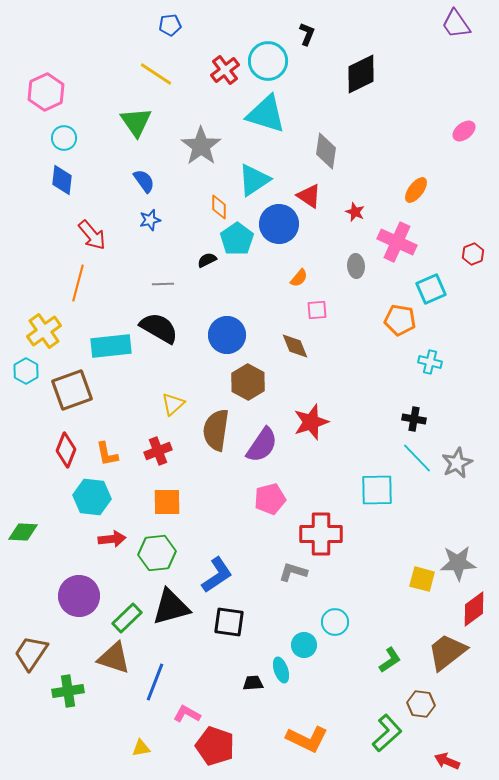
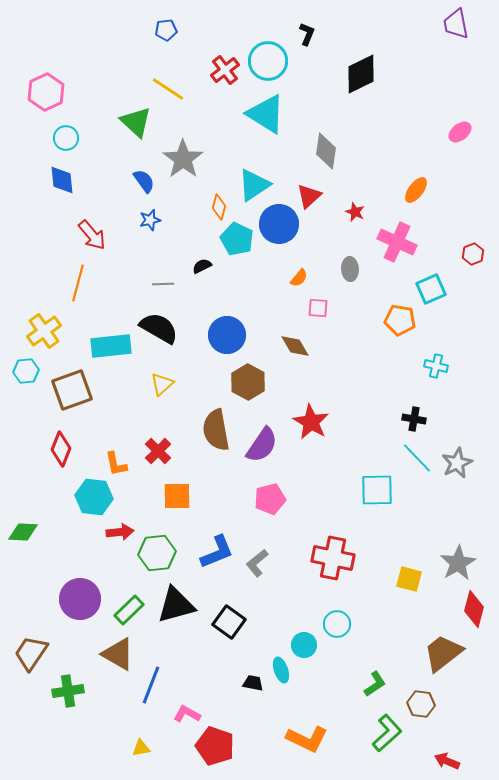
purple trapezoid at (456, 24): rotated 24 degrees clockwise
blue pentagon at (170, 25): moved 4 px left, 5 px down
yellow line at (156, 74): moved 12 px right, 15 px down
cyan triangle at (266, 114): rotated 15 degrees clockwise
green triangle at (136, 122): rotated 12 degrees counterclockwise
pink ellipse at (464, 131): moved 4 px left, 1 px down
cyan circle at (64, 138): moved 2 px right
gray star at (201, 146): moved 18 px left, 13 px down
blue diamond at (62, 180): rotated 12 degrees counterclockwise
cyan triangle at (254, 180): moved 5 px down
red triangle at (309, 196): rotated 44 degrees clockwise
orange diamond at (219, 207): rotated 15 degrees clockwise
cyan pentagon at (237, 239): rotated 12 degrees counterclockwise
black semicircle at (207, 260): moved 5 px left, 6 px down
gray ellipse at (356, 266): moved 6 px left, 3 px down
pink square at (317, 310): moved 1 px right, 2 px up; rotated 10 degrees clockwise
brown diamond at (295, 346): rotated 8 degrees counterclockwise
cyan cross at (430, 362): moved 6 px right, 4 px down
cyan hexagon at (26, 371): rotated 25 degrees clockwise
yellow triangle at (173, 404): moved 11 px left, 20 px up
red star at (311, 422): rotated 24 degrees counterclockwise
brown semicircle at (216, 430): rotated 18 degrees counterclockwise
red diamond at (66, 450): moved 5 px left, 1 px up
red cross at (158, 451): rotated 24 degrees counterclockwise
orange L-shape at (107, 454): moved 9 px right, 10 px down
cyan hexagon at (92, 497): moved 2 px right
orange square at (167, 502): moved 10 px right, 6 px up
red cross at (321, 534): moved 12 px right, 24 px down; rotated 12 degrees clockwise
red arrow at (112, 539): moved 8 px right, 7 px up
gray star at (458, 563): rotated 27 degrees counterclockwise
gray L-shape at (293, 572): moved 36 px left, 9 px up; rotated 56 degrees counterclockwise
blue L-shape at (217, 575): moved 23 px up; rotated 12 degrees clockwise
yellow square at (422, 579): moved 13 px left
purple circle at (79, 596): moved 1 px right, 3 px down
black triangle at (171, 607): moved 5 px right, 2 px up
red diamond at (474, 609): rotated 39 degrees counterclockwise
green rectangle at (127, 618): moved 2 px right, 8 px up
black square at (229, 622): rotated 28 degrees clockwise
cyan circle at (335, 622): moved 2 px right, 2 px down
brown trapezoid at (447, 652): moved 4 px left, 1 px down
brown triangle at (114, 658): moved 4 px right, 4 px up; rotated 12 degrees clockwise
green L-shape at (390, 660): moved 15 px left, 24 px down
blue line at (155, 682): moved 4 px left, 3 px down
black trapezoid at (253, 683): rotated 15 degrees clockwise
